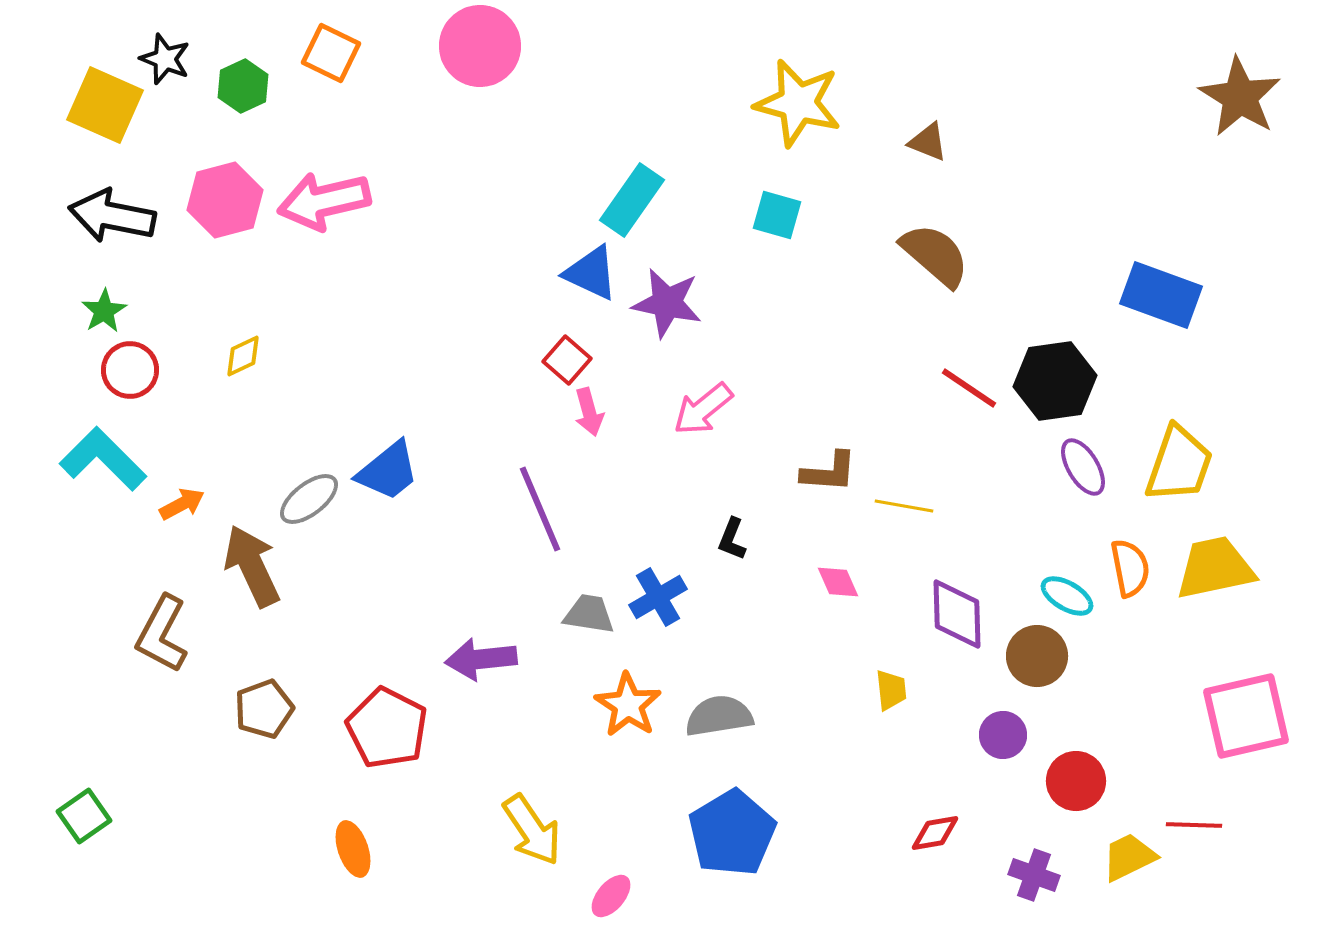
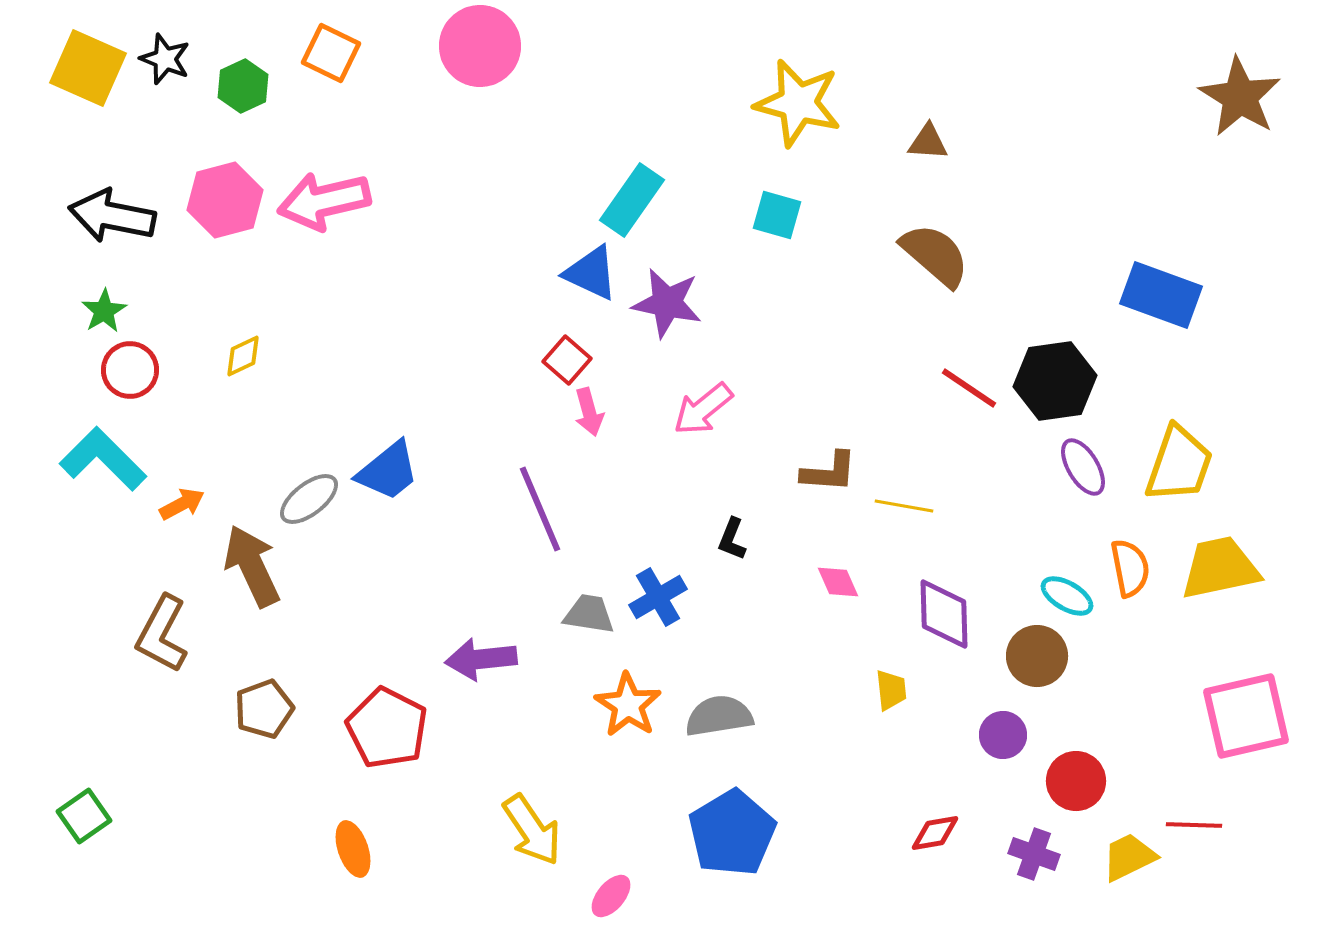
yellow square at (105, 105): moved 17 px left, 37 px up
brown triangle at (928, 142): rotated 18 degrees counterclockwise
yellow trapezoid at (1215, 568): moved 5 px right
purple diamond at (957, 614): moved 13 px left
purple cross at (1034, 875): moved 21 px up
